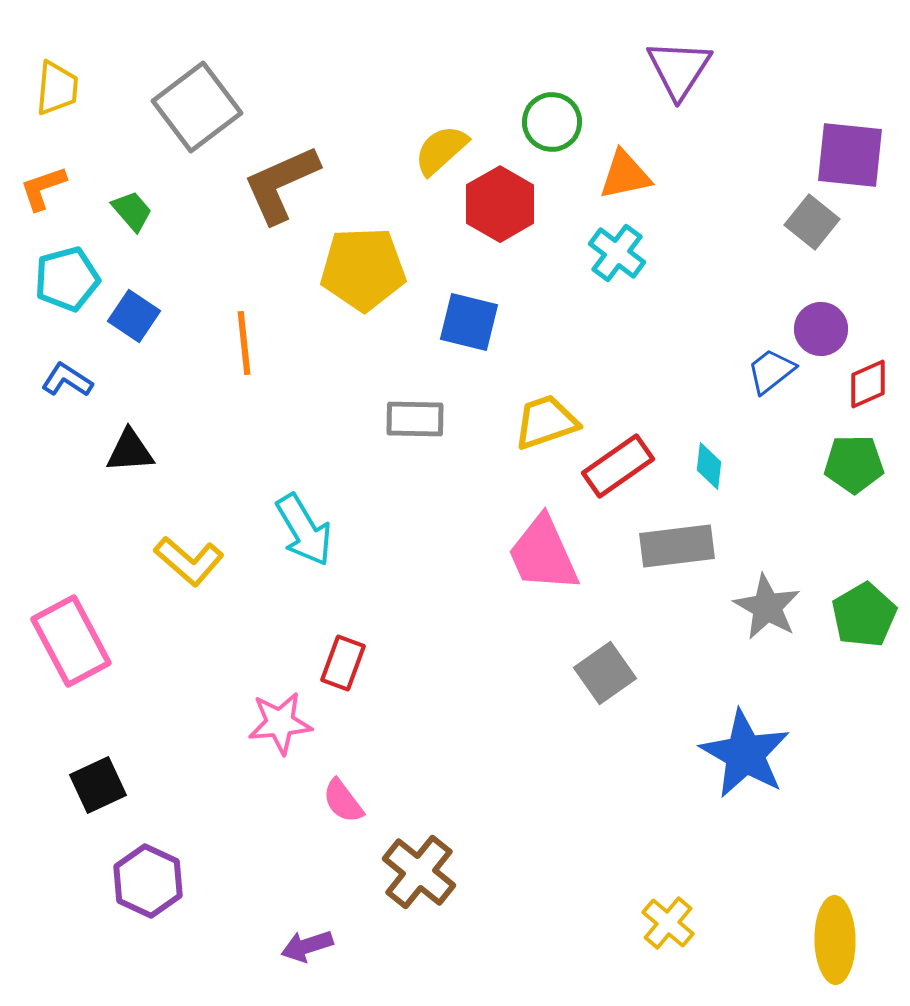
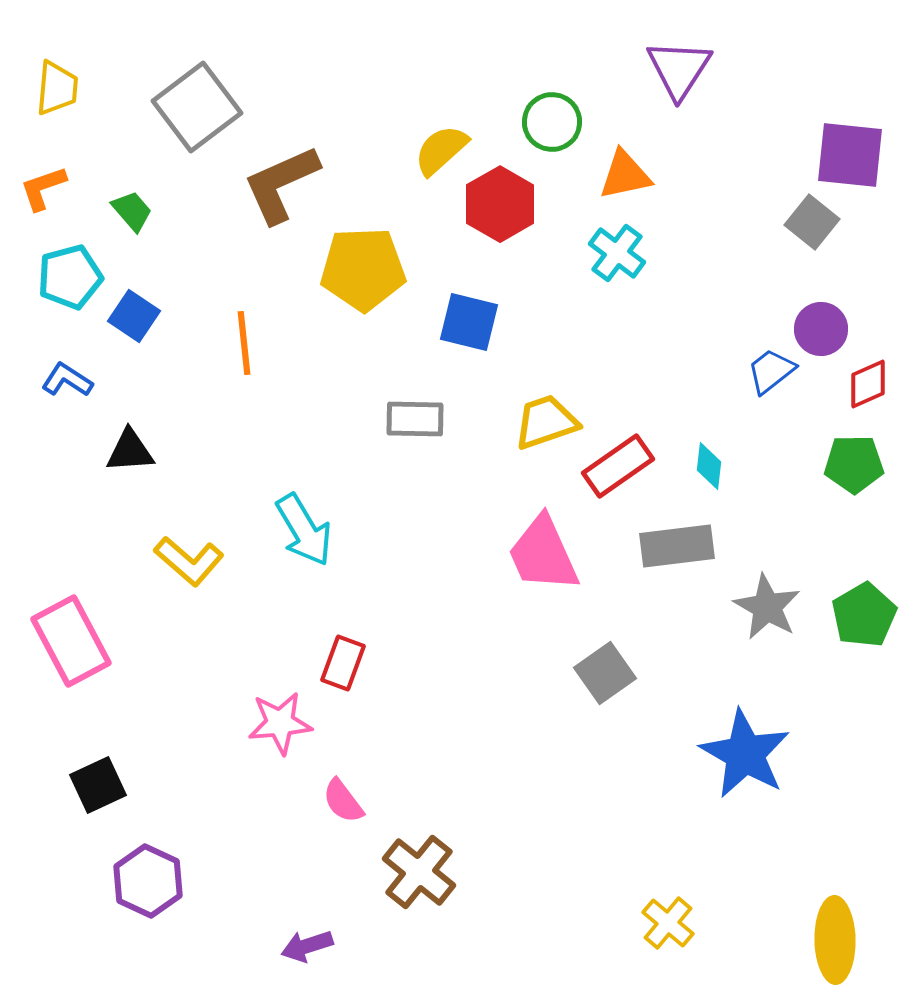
cyan pentagon at (67, 279): moved 3 px right, 2 px up
